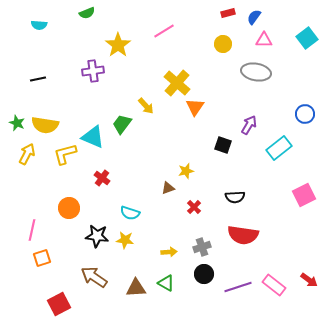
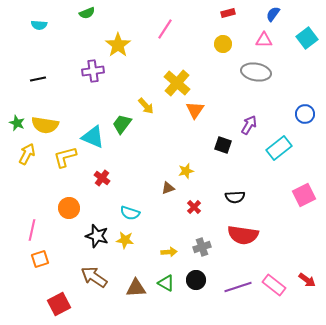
blue semicircle at (254, 17): moved 19 px right, 3 px up
pink line at (164, 31): moved 1 px right, 2 px up; rotated 25 degrees counterclockwise
orange triangle at (195, 107): moved 3 px down
yellow L-shape at (65, 154): moved 3 px down
black star at (97, 236): rotated 10 degrees clockwise
orange square at (42, 258): moved 2 px left, 1 px down
black circle at (204, 274): moved 8 px left, 6 px down
red arrow at (309, 280): moved 2 px left
